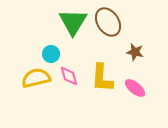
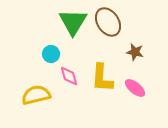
yellow semicircle: moved 17 px down
